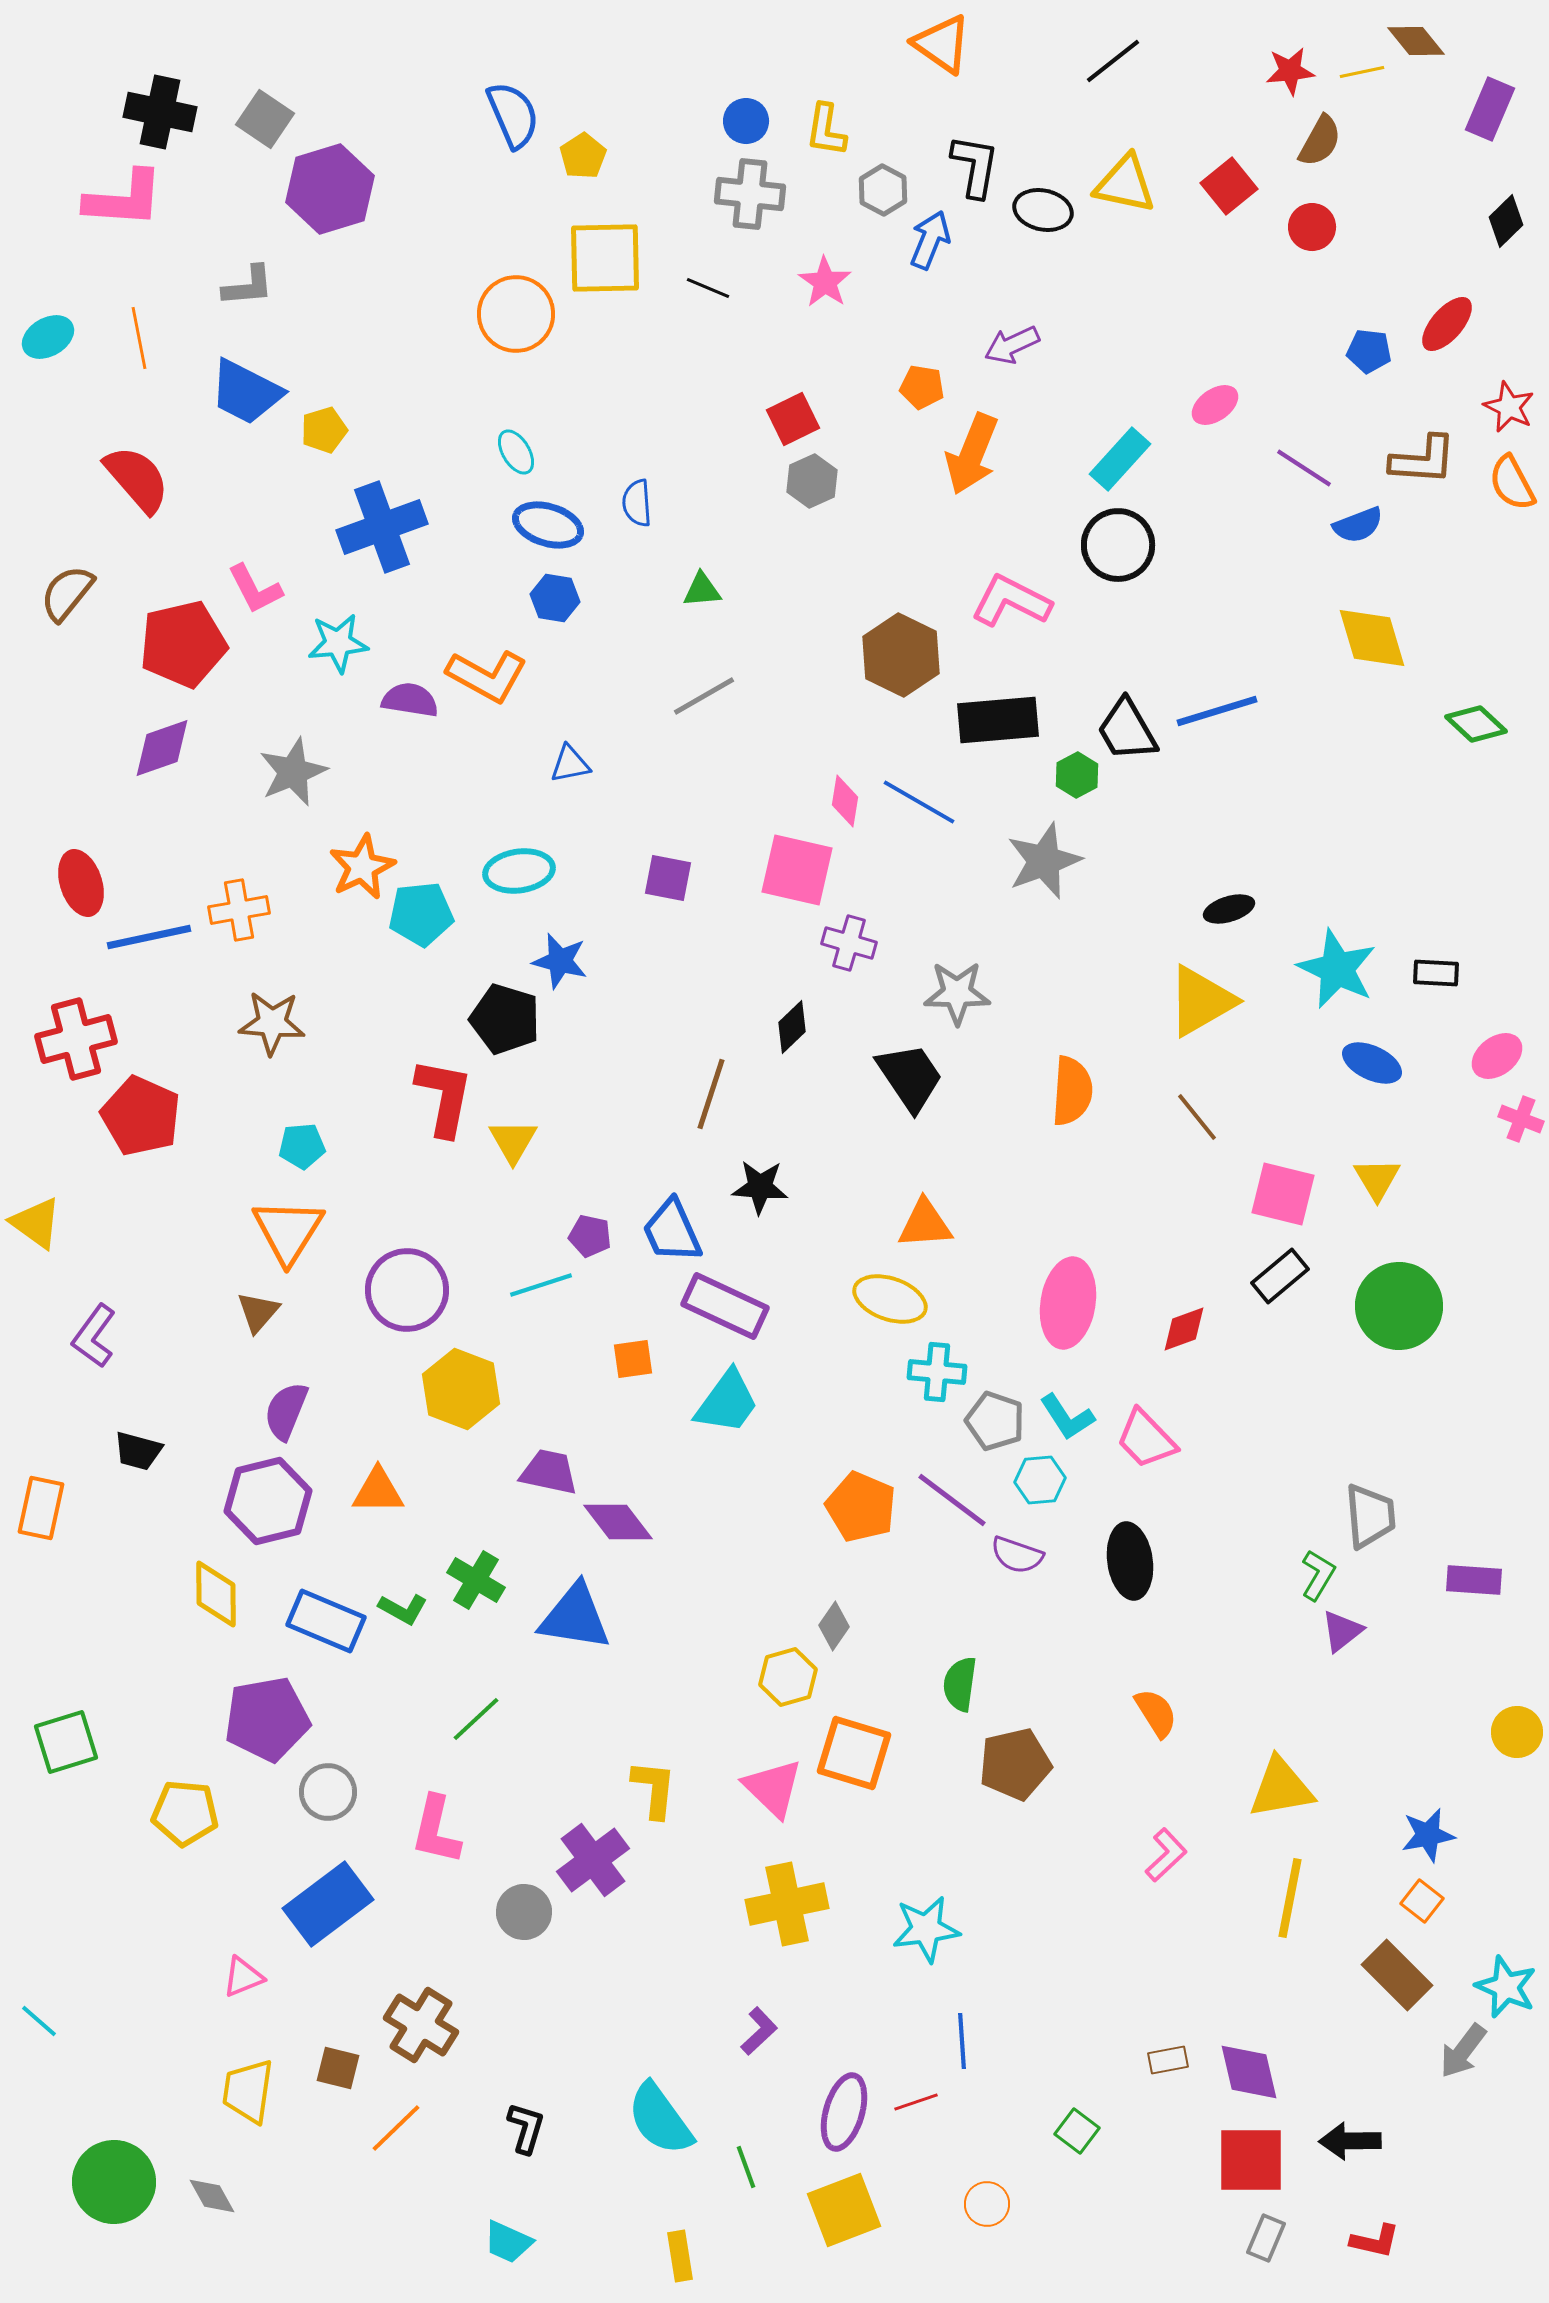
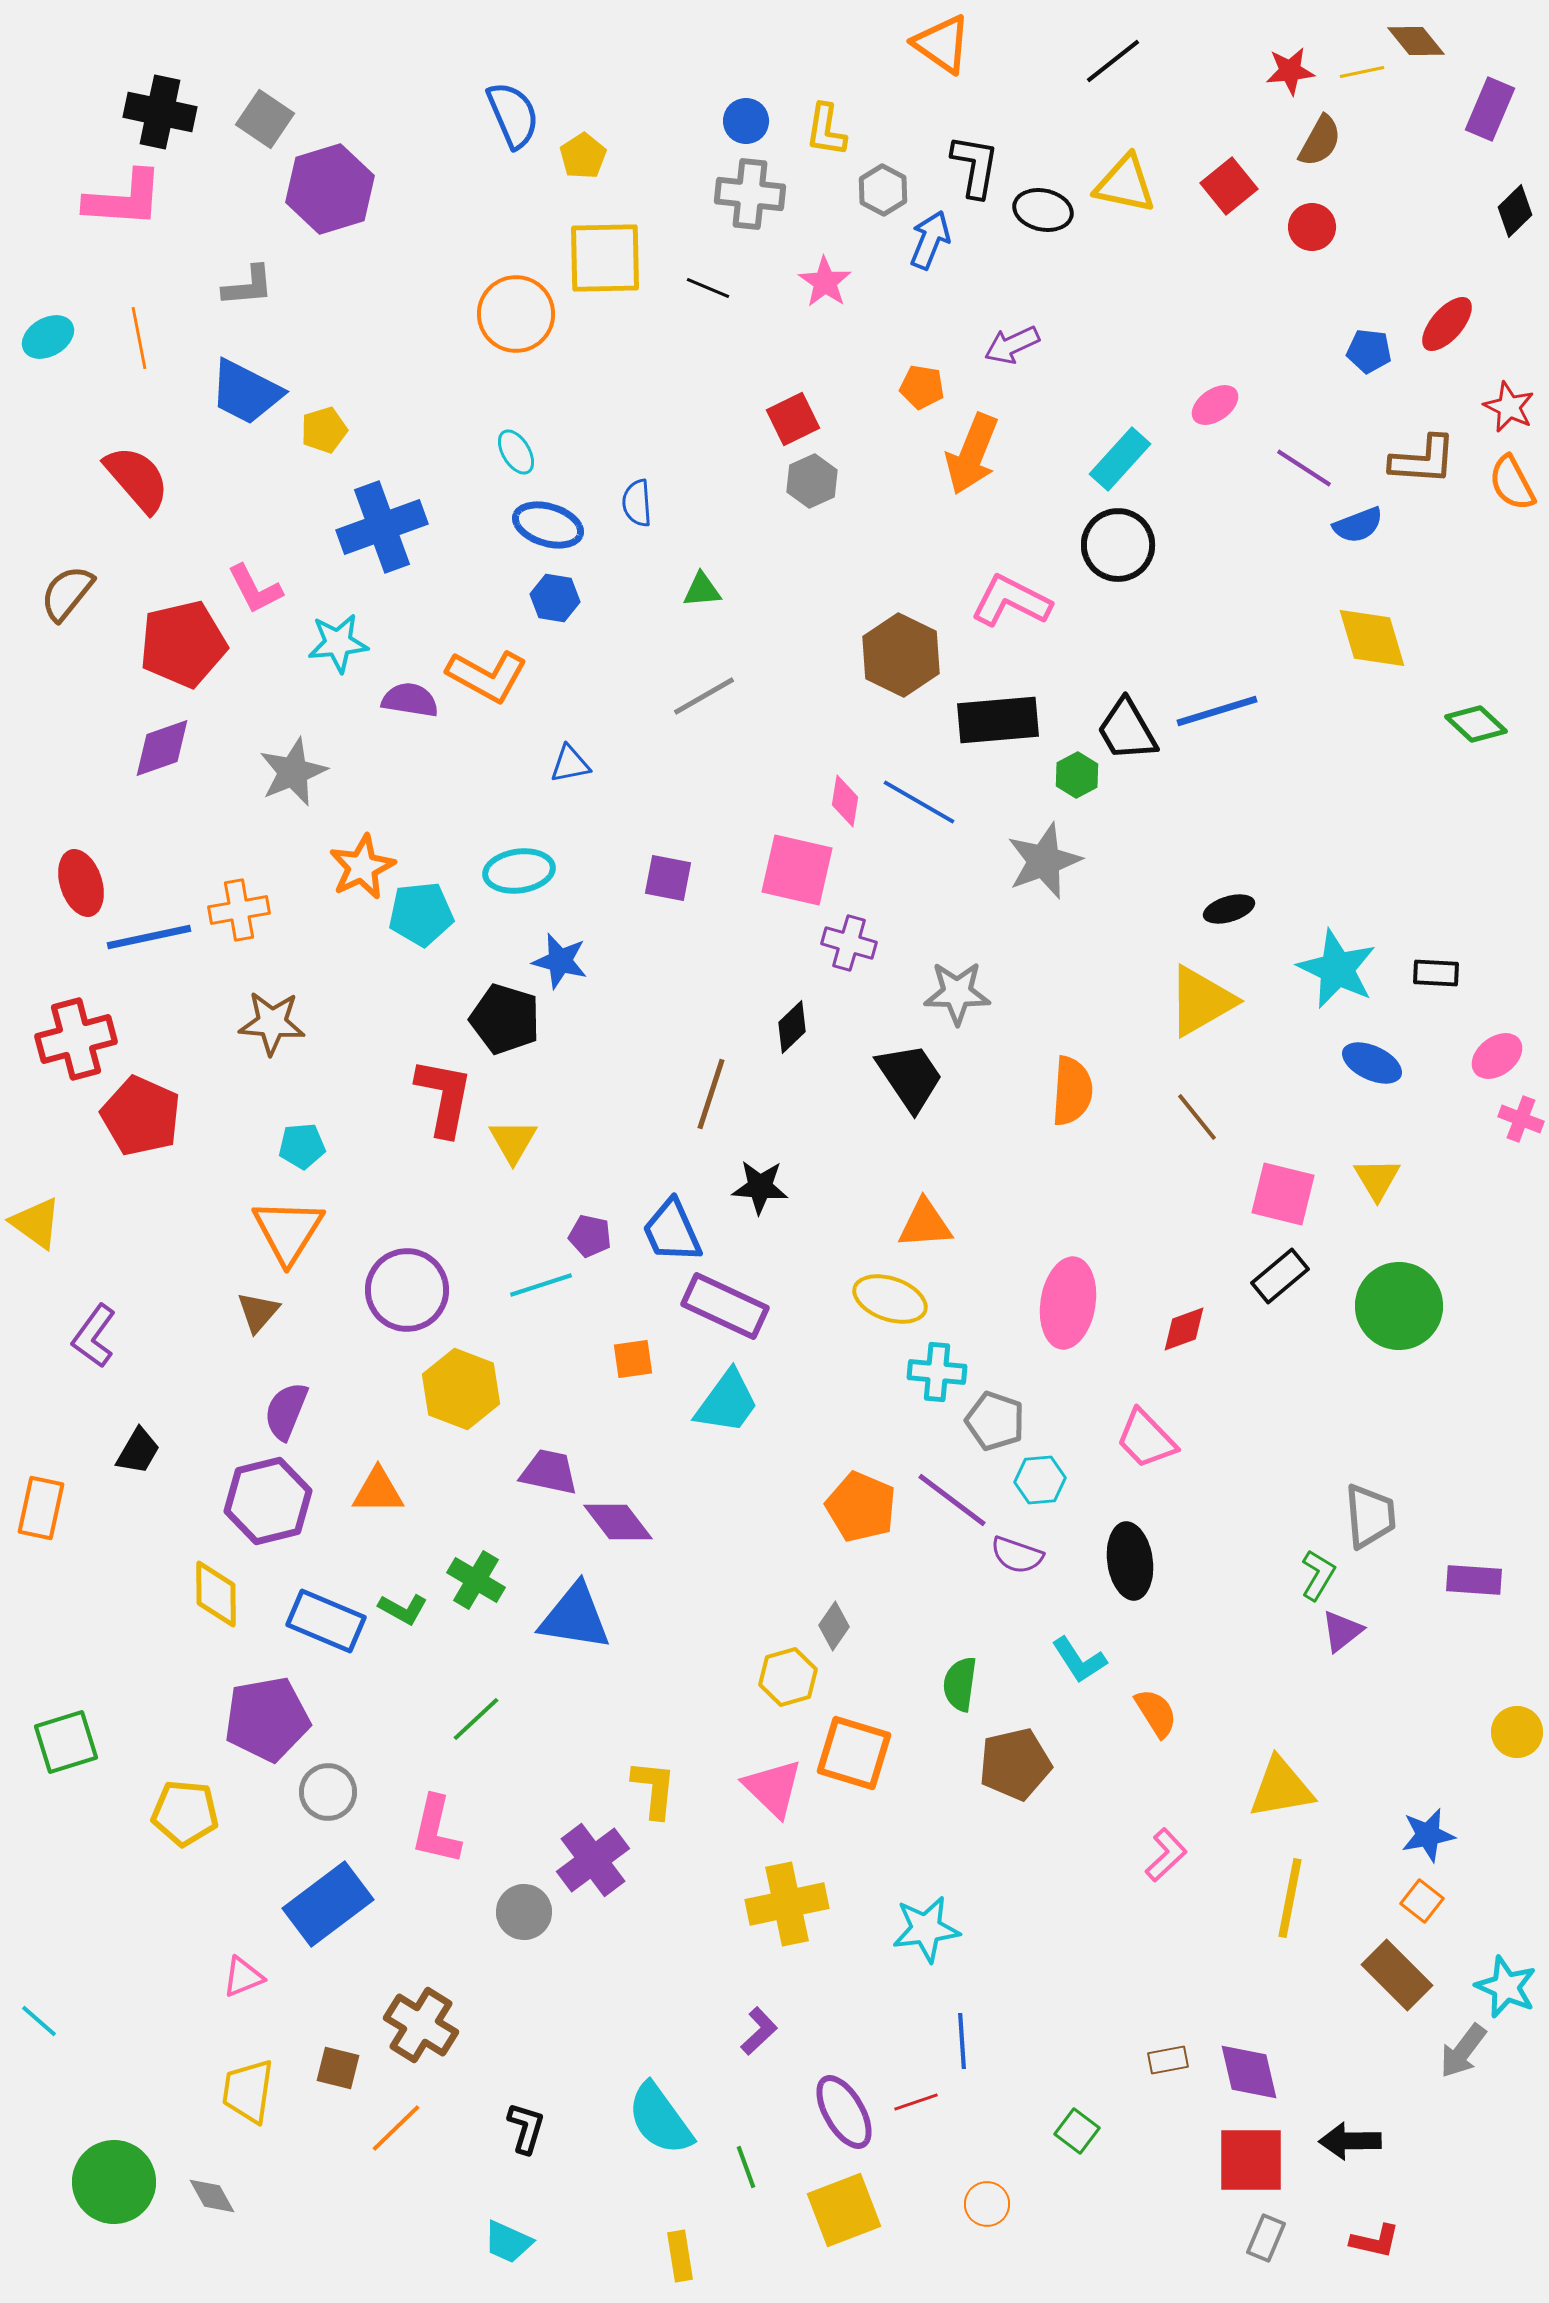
black diamond at (1506, 221): moved 9 px right, 10 px up
cyan L-shape at (1067, 1417): moved 12 px right, 243 px down
black trapezoid at (138, 1451): rotated 75 degrees counterclockwise
purple ellipse at (844, 2112): rotated 46 degrees counterclockwise
